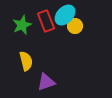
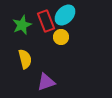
yellow circle: moved 14 px left, 11 px down
yellow semicircle: moved 1 px left, 2 px up
